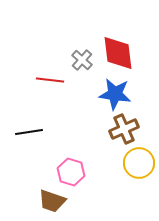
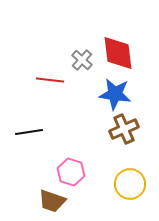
yellow circle: moved 9 px left, 21 px down
